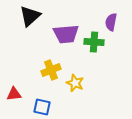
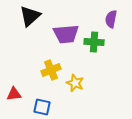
purple semicircle: moved 3 px up
